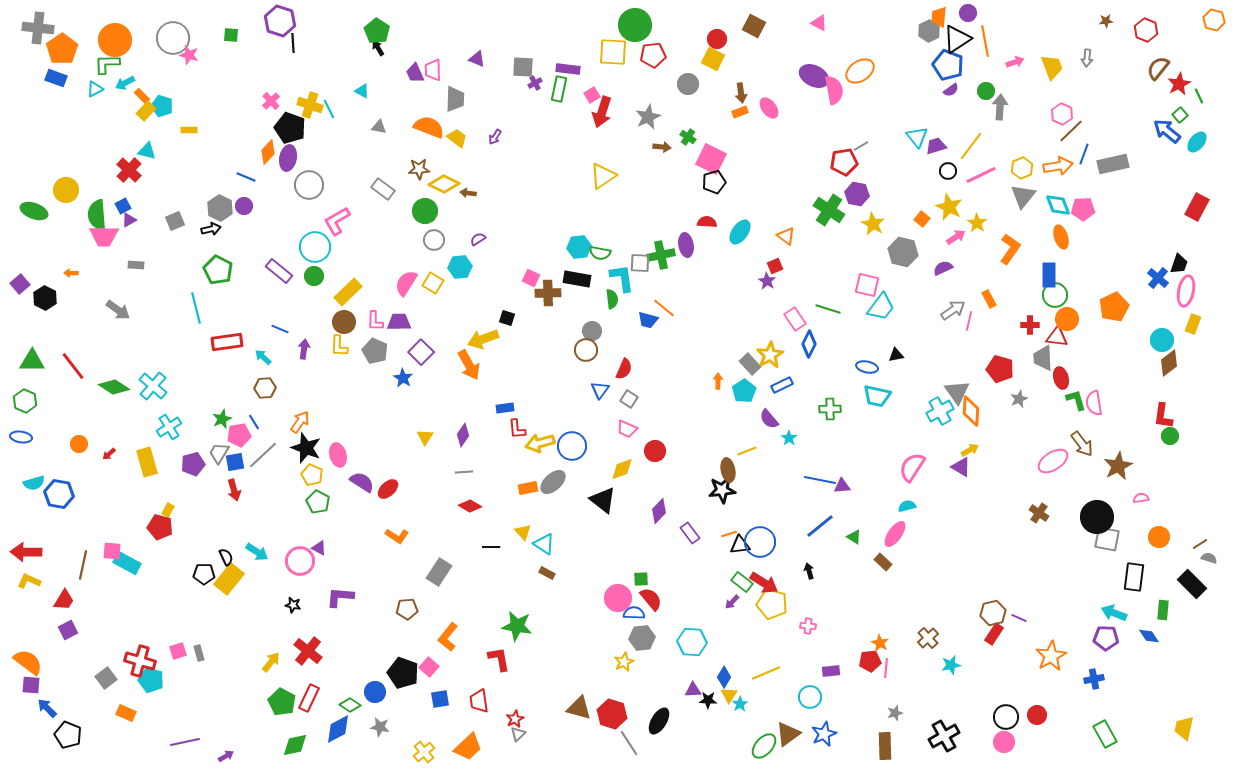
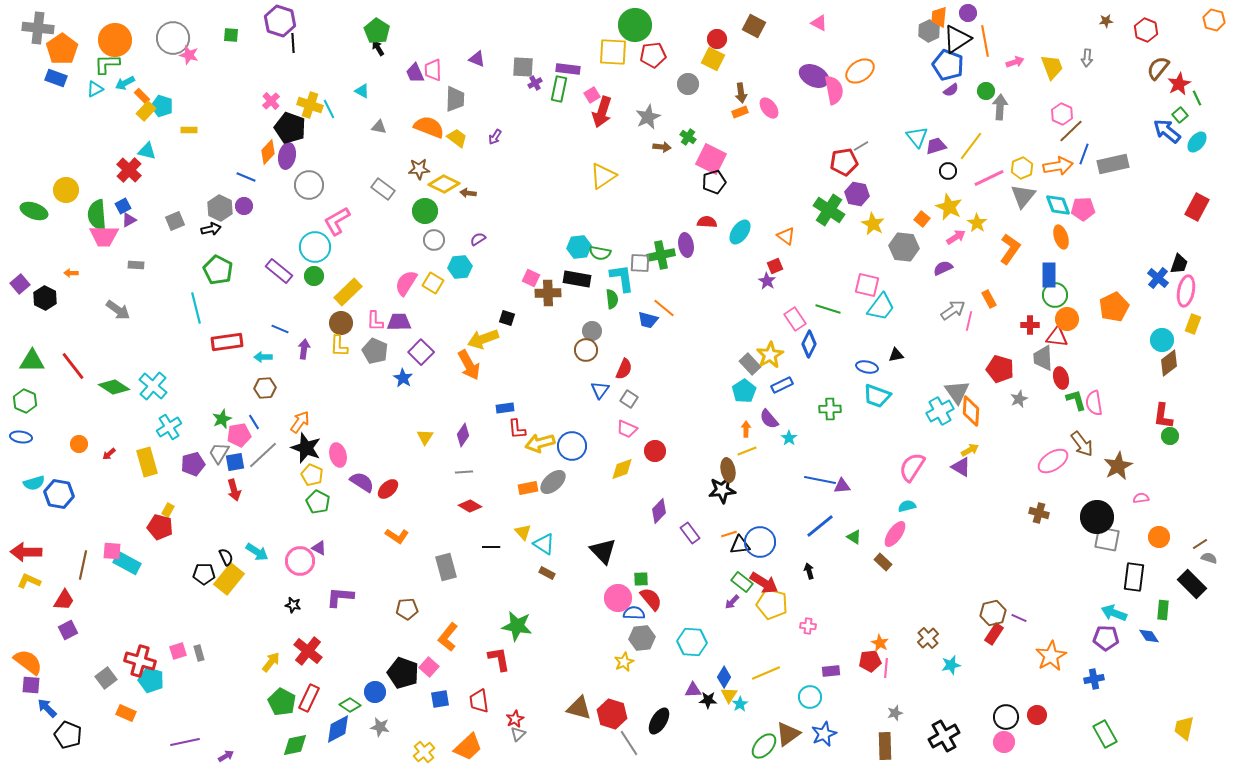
green line at (1199, 96): moved 2 px left, 2 px down
purple ellipse at (288, 158): moved 1 px left, 2 px up
pink line at (981, 175): moved 8 px right, 3 px down
gray hexagon at (903, 252): moved 1 px right, 5 px up; rotated 8 degrees counterclockwise
brown circle at (344, 322): moved 3 px left, 1 px down
cyan arrow at (263, 357): rotated 42 degrees counterclockwise
orange arrow at (718, 381): moved 28 px right, 48 px down
cyan trapezoid at (877, 396): rotated 8 degrees clockwise
black triangle at (603, 500): moved 51 px down; rotated 8 degrees clockwise
brown cross at (1039, 513): rotated 18 degrees counterclockwise
gray rectangle at (439, 572): moved 7 px right, 5 px up; rotated 48 degrees counterclockwise
